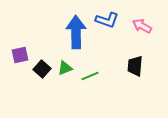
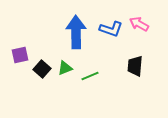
blue L-shape: moved 4 px right, 9 px down
pink arrow: moved 3 px left, 2 px up
